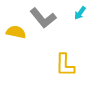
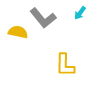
yellow semicircle: moved 2 px right
